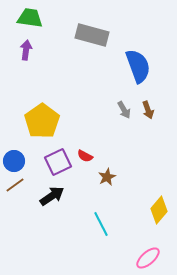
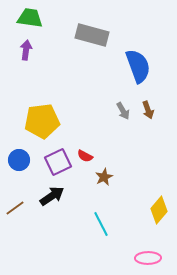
gray arrow: moved 1 px left, 1 px down
yellow pentagon: rotated 28 degrees clockwise
blue circle: moved 5 px right, 1 px up
brown star: moved 3 px left
brown line: moved 23 px down
pink ellipse: rotated 40 degrees clockwise
